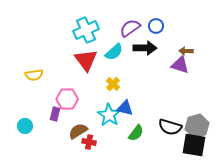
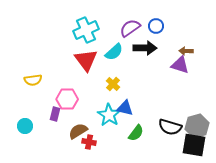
yellow semicircle: moved 1 px left, 5 px down
